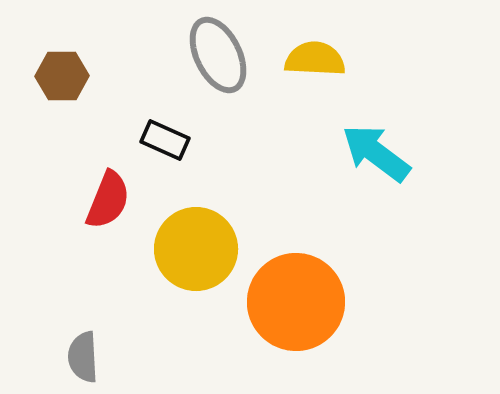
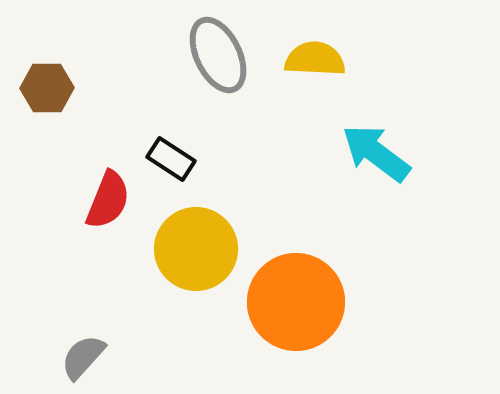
brown hexagon: moved 15 px left, 12 px down
black rectangle: moved 6 px right, 19 px down; rotated 9 degrees clockwise
gray semicircle: rotated 45 degrees clockwise
